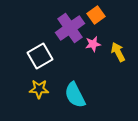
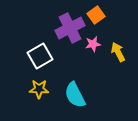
purple cross: rotated 8 degrees clockwise
